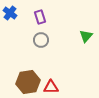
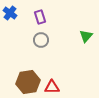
red triangle: moved 1 px right
